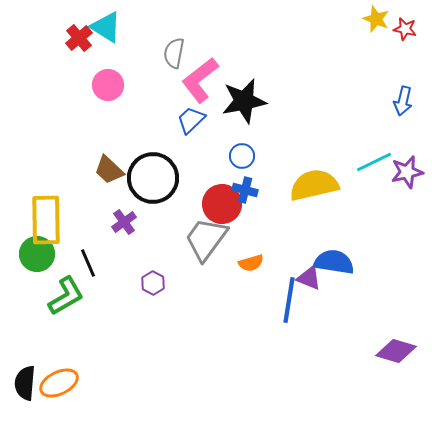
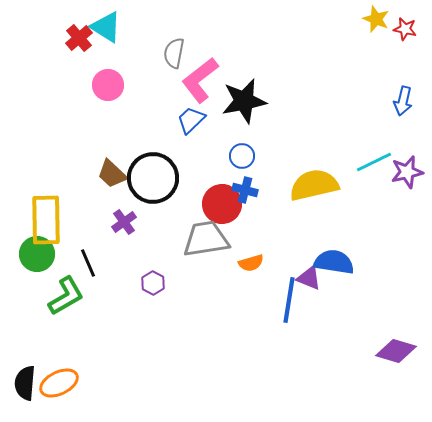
brown trapezoid: moved 3 px right, 4 px down
gray trapezoid: rotated 45 degrees clockwise
